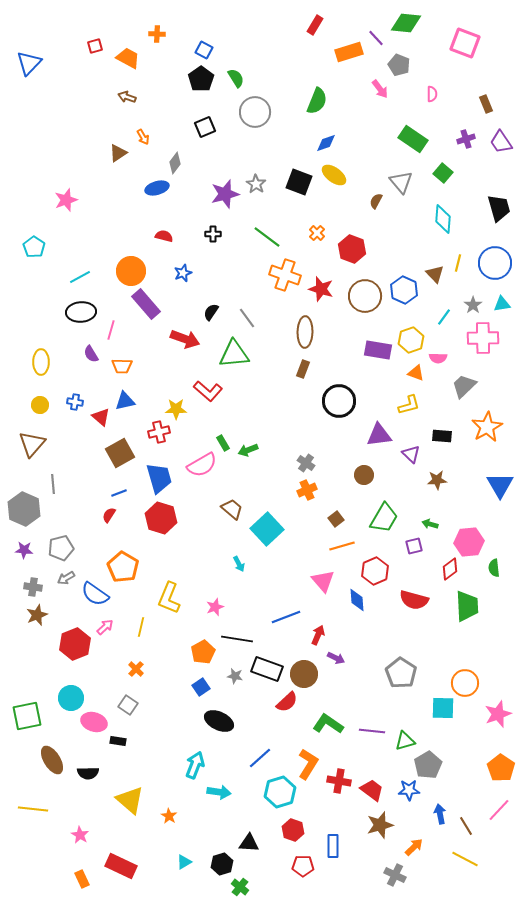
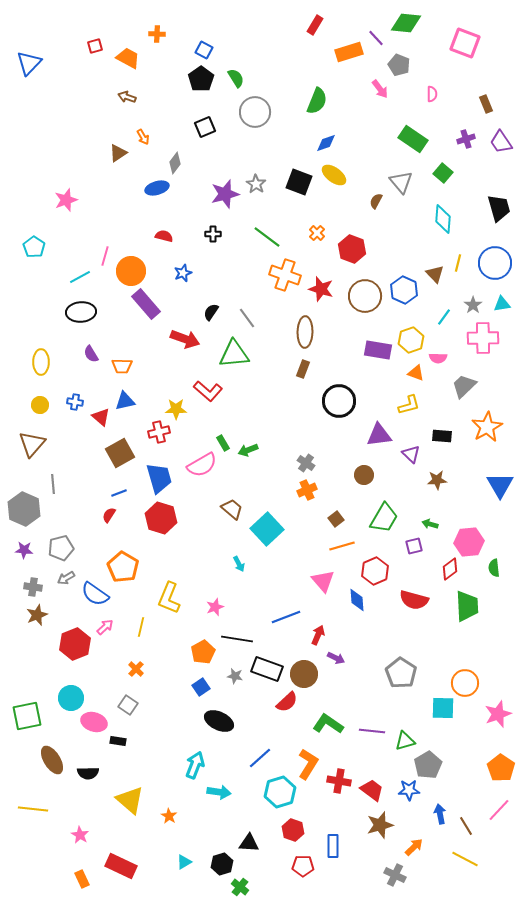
pink line at (111, 330): moved 6 px left, 74 px up
